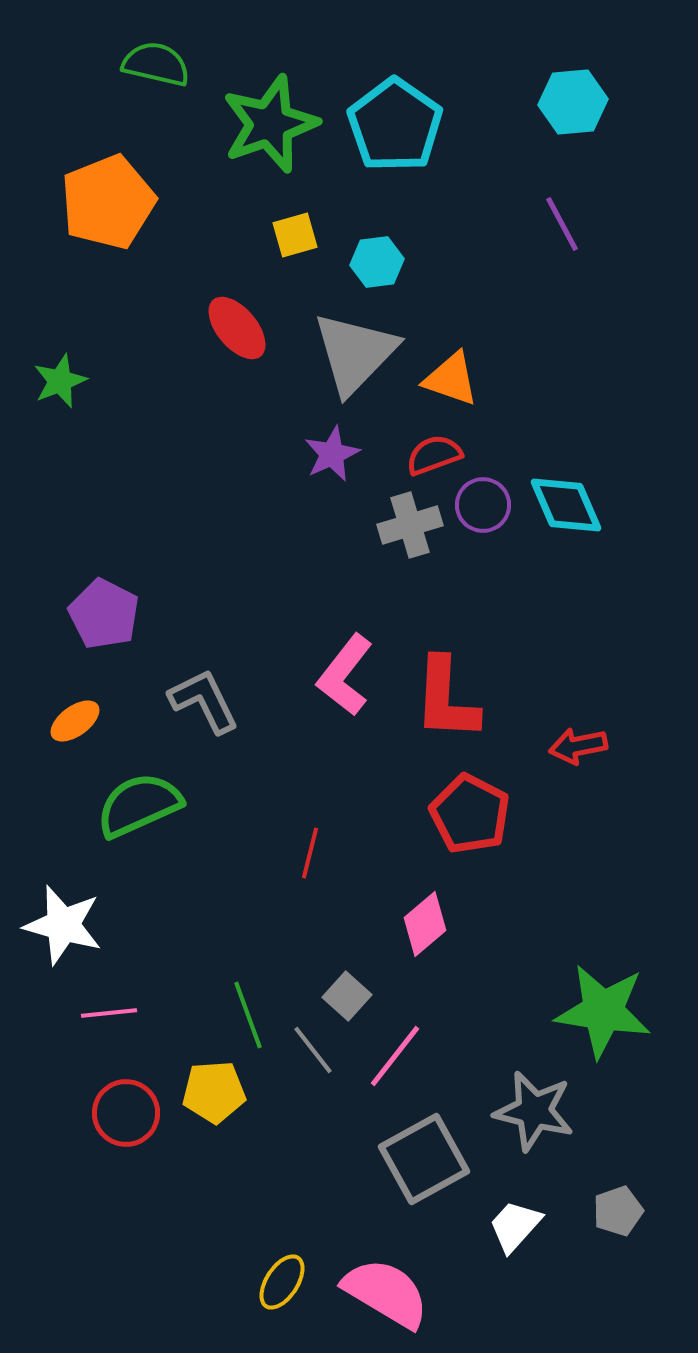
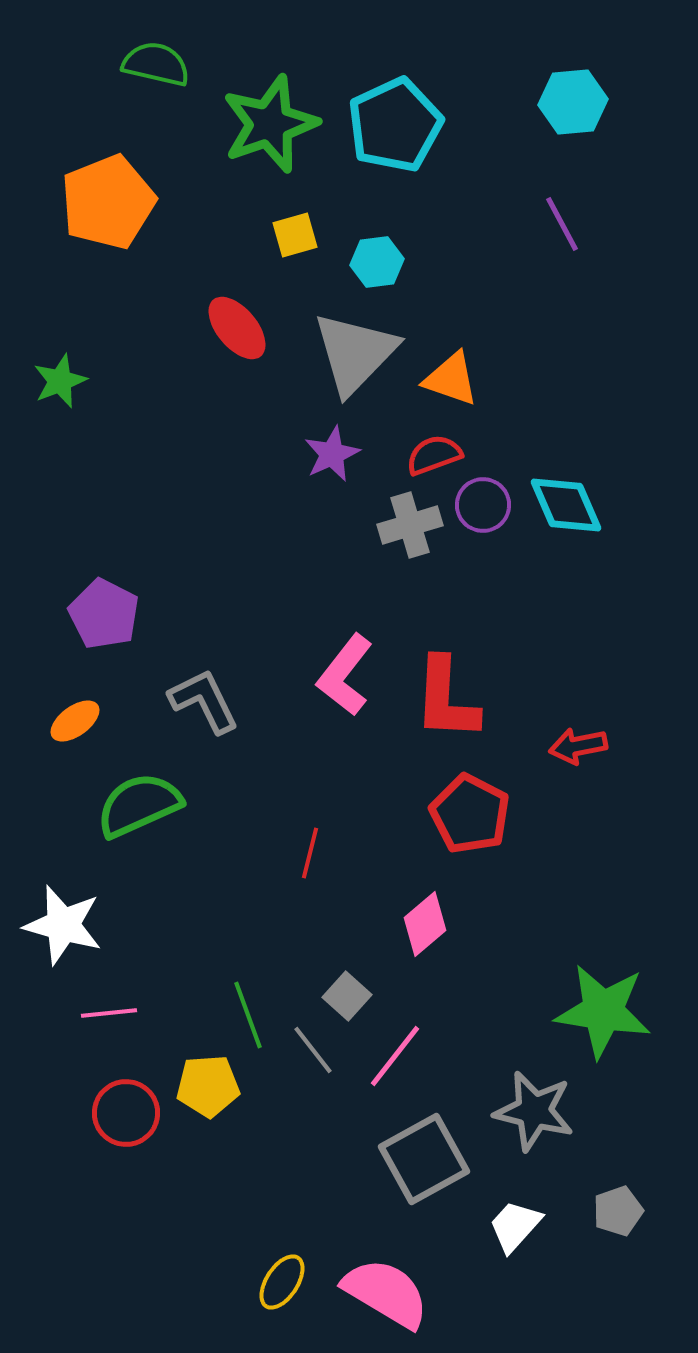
cyan pentagon at (395, 125): rotated 12 degrees clockwise
yellow pentagon at (214, 1092): moved 6 px left, 6 px up
